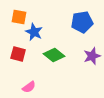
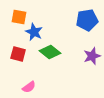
blue pentagon: moved 5 px right, 2 px up
green diamond: moved 4 px left, 3 px up
